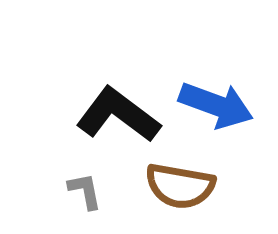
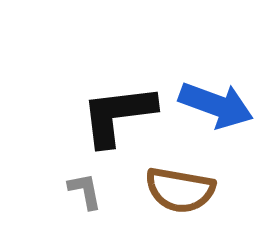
black L-shape: rotated 44 degrees counterclockwise
brown semicircle: moved 4 px down
